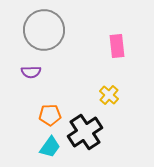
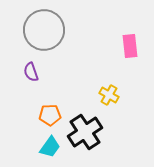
pink rectangle: moved 13 px right
purple semicircle: rotated 72 degrees clockwise
yellow cross: rotated 12 degrees counterclockwise
